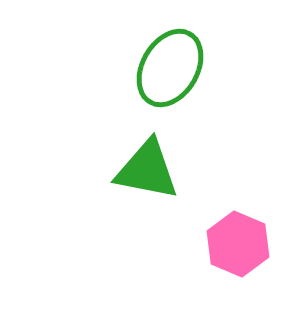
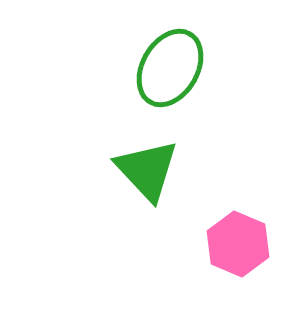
green triangle: rotated 36 degrees clockwise
